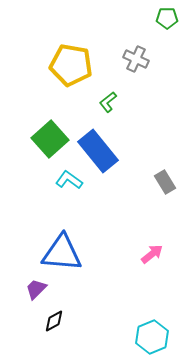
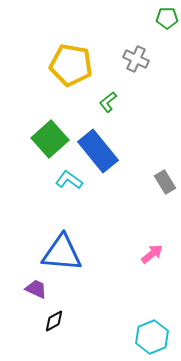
purple trapezoid: rotated 70 degrees clockwise
